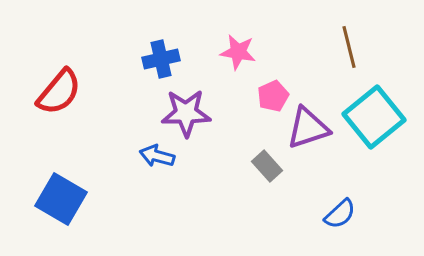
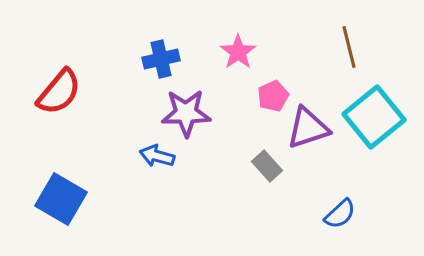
pink star: rotated 27 degrees clockwise
